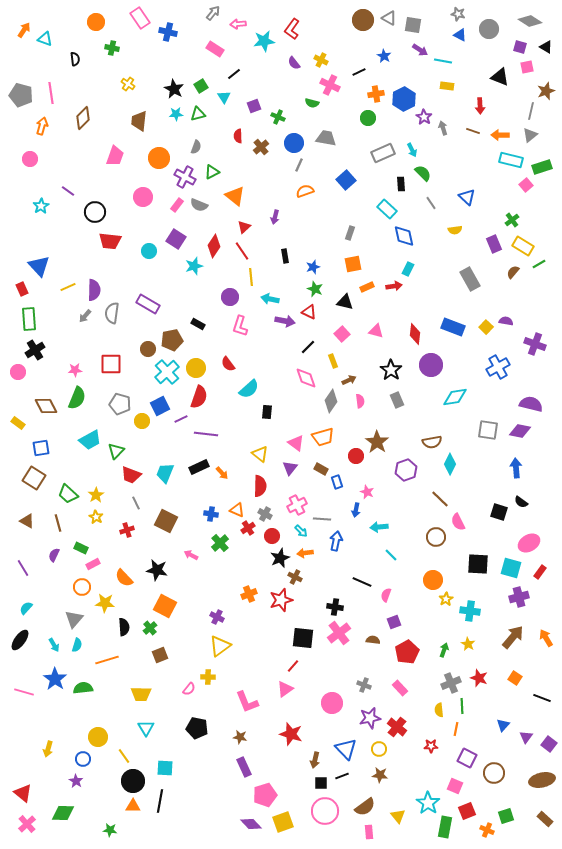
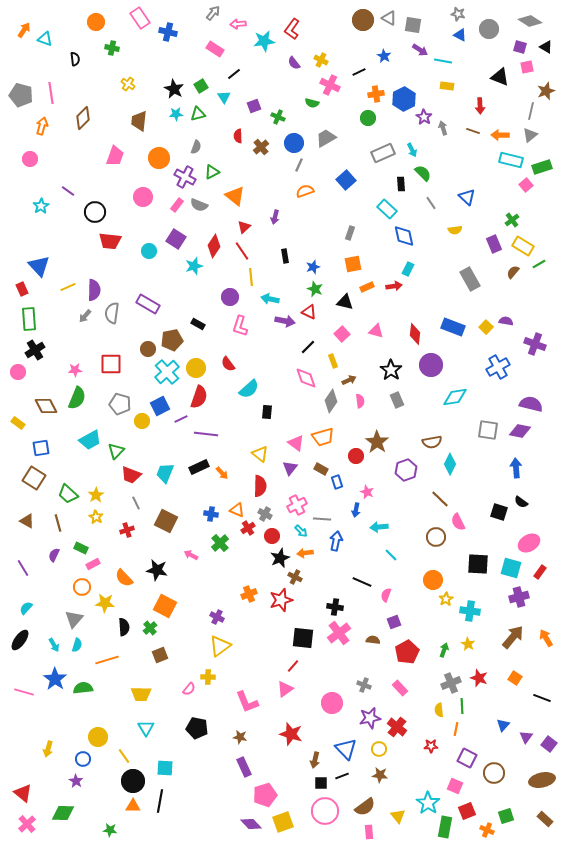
gray trapezoid at (326, 138): rotated 40 degrees counterclockwise
